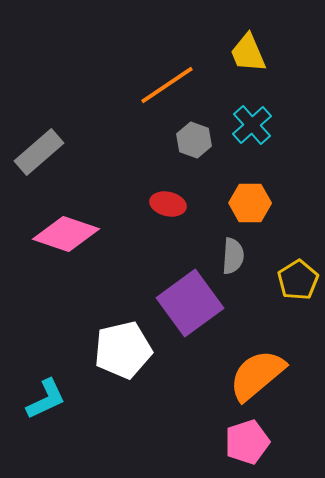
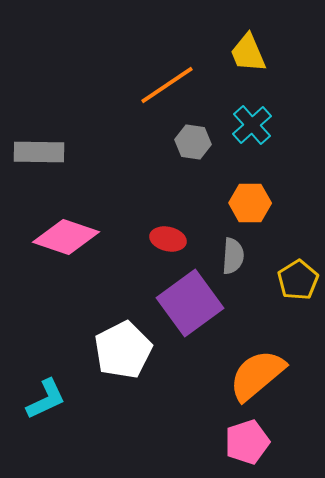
gray hexagon: moved 1 px left, 2 px down; rotated 12 degrees counterclockwise
gray rectangle: rotated 42 degrees clockwise
red ellipse: moved 35 px down
pink diamond: moved 3 px down
white pentagon: rotated 14 degrees counterclockwise
